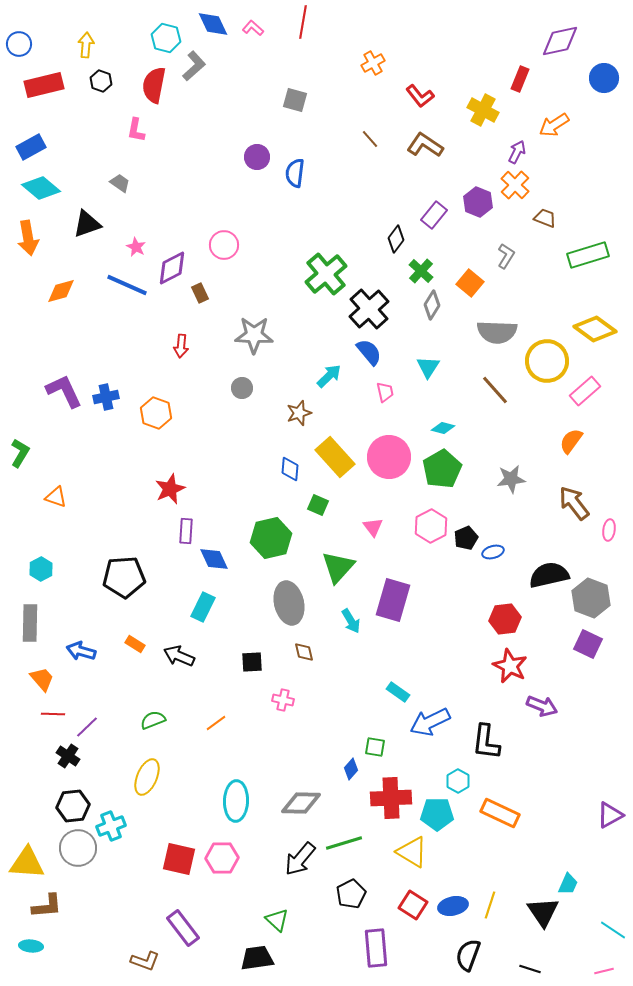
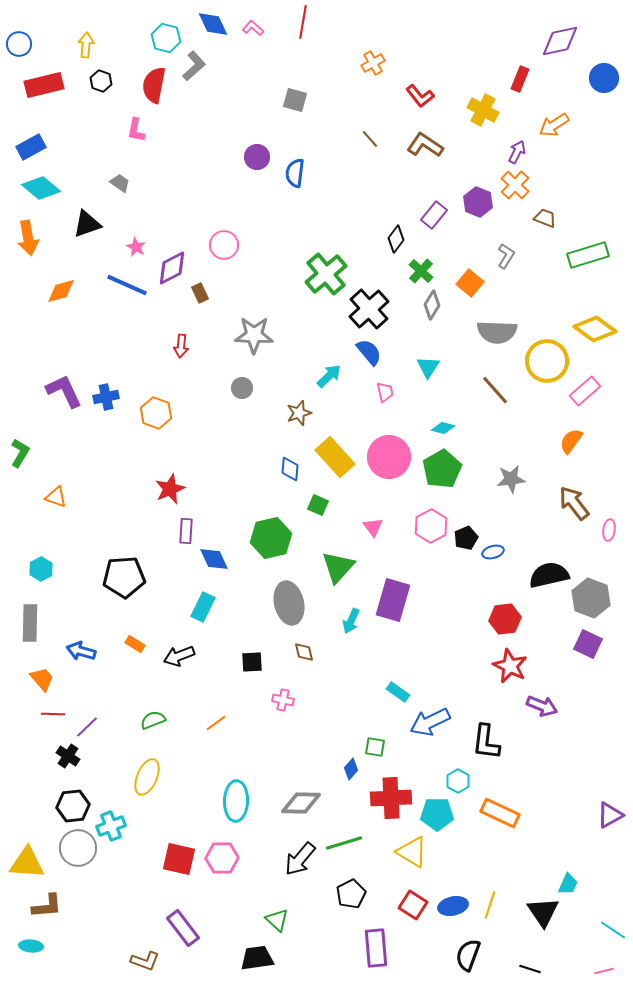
cyan arrow at (351, 621): rotated 55 degrees clockwise
black arrow at (179, 656): rotated 44 degrees counterclockwise
